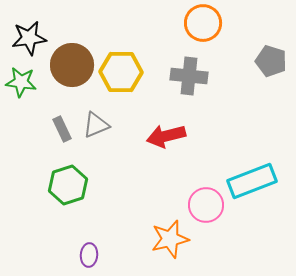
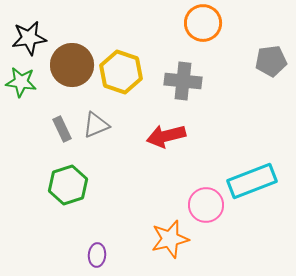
gray pentagon: rotated 24 degrees counterclockwise
yellow hexagon: rotated 18 degrees clockwise
gray cross: moved 6 px left, 5 px down
purple ellipse: moved 8 px right
